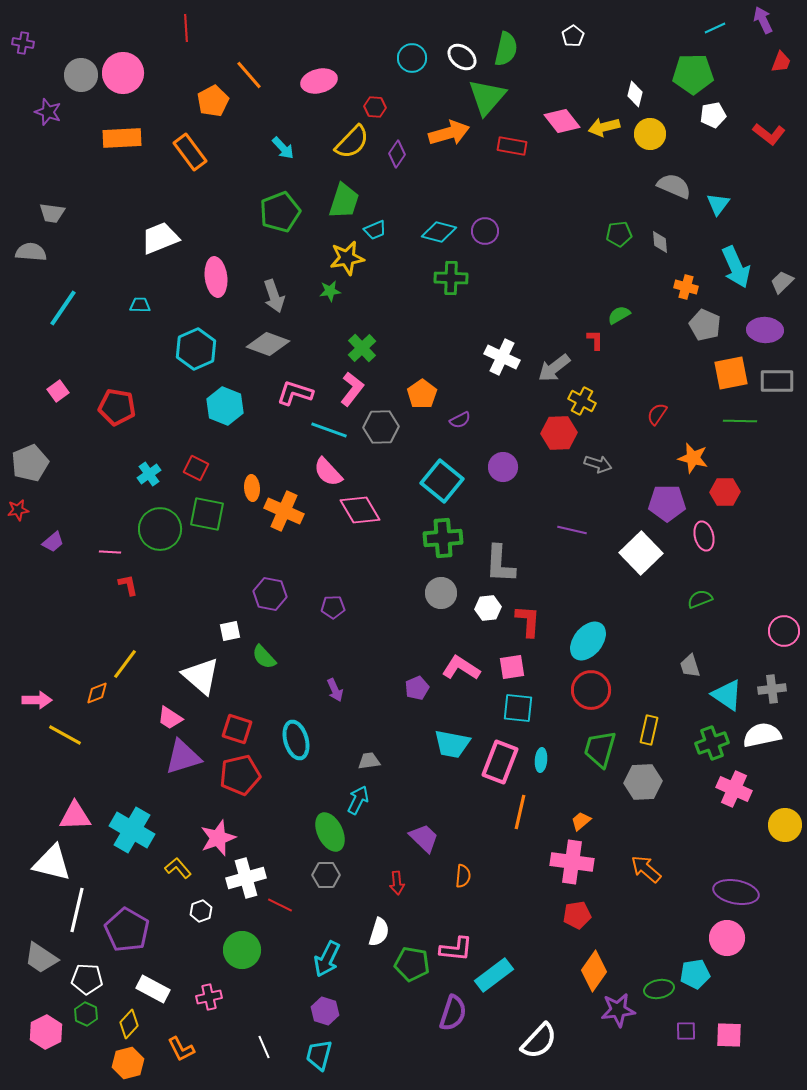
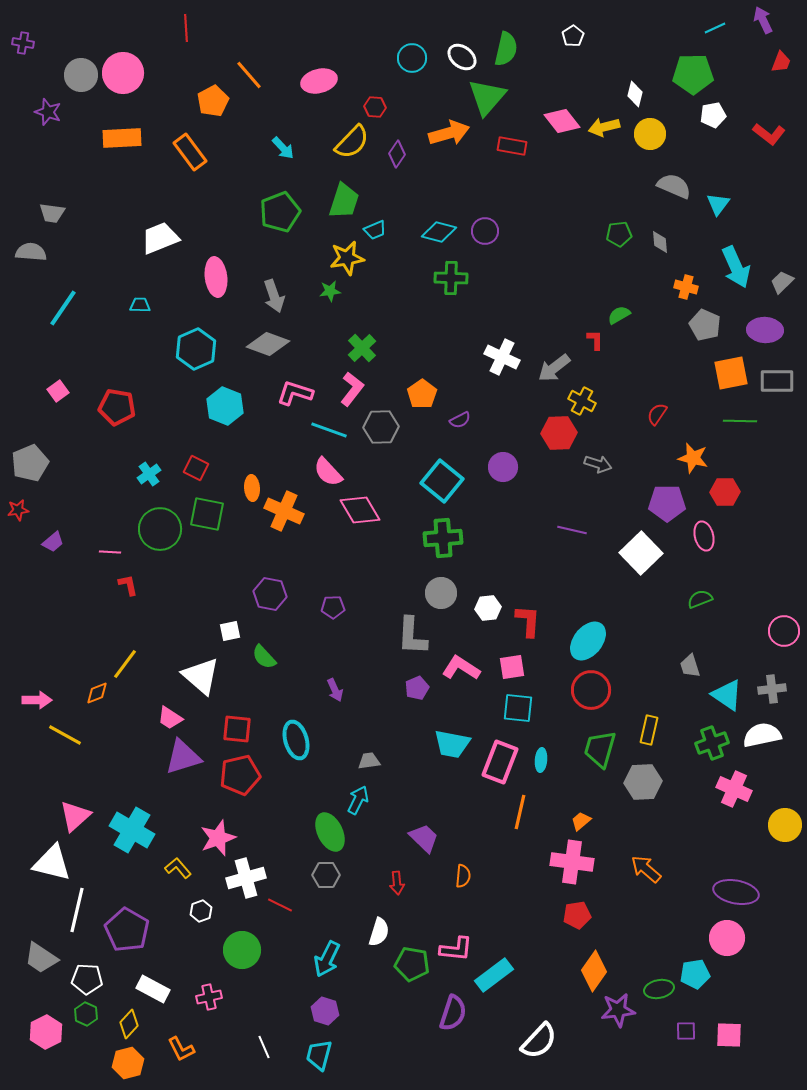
gray L-shape at (500, 564): moved 88 px left, 72 px down
red square at (237, 729): rotated 12 degrees counterclockwise
pink triangle at (75, 816): rotated 40 degrees counterclockwise
